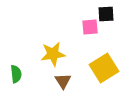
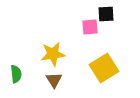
brown triangle: moved 9 px left, 1 px up
